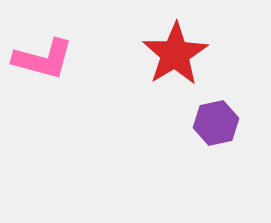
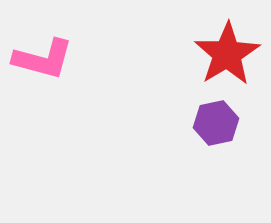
red star: moved 52 px right
